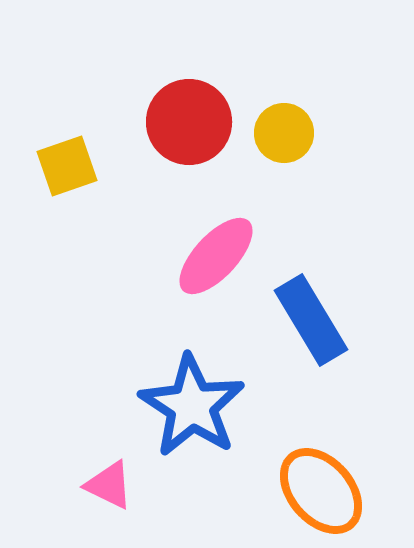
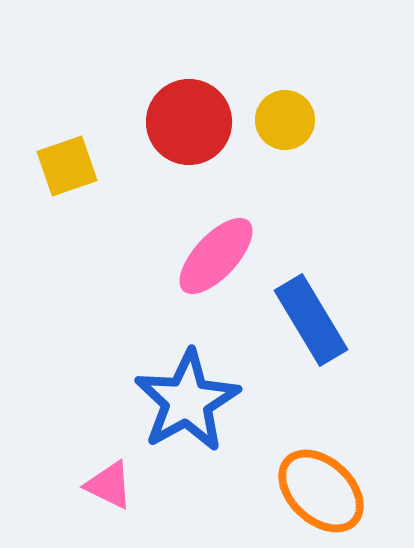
yellow circle: moved 1 px right, 13 px up
blue star: moved 5 px left, 5 px up; rotated 10 degrees clockwise
orange ellipse: rotated 6 degrees counterclockwise
